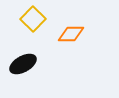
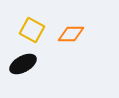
yellow square: moved 1 px left, 11 px down; rotated 15 degrees counterclockwise
